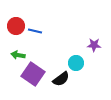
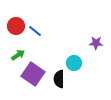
blue line: rotated 24 degrees clockwise
purple star: moved 2 px right, 2 px up
green arrow: rotated 136 degrees clockwise
cyan circle: moved 2 px left
black semicircle: moved 2 px left; rotated 126 degrees clockwise
